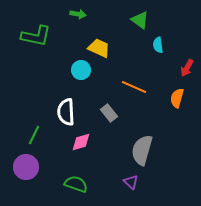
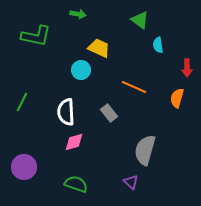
red arrow: rotated 30 degrees counterclockwise
green line: moved 12 px left, 33 px up
pink diamond: moved 7 px left
gray semicircle: moved 3 px right
purple circle: moved 2 px left
